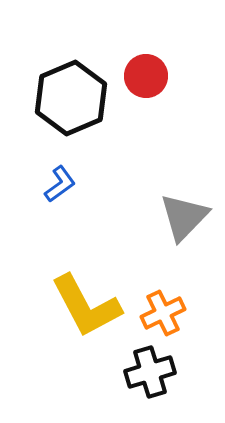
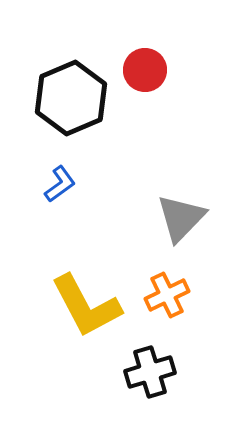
red circle: moved 1 px left, 6 px up
gray triangle: moved 3 px left, 1 px down
orange cross: moved 4 px right, 18 px up
